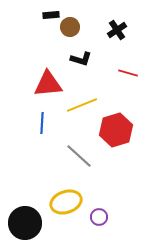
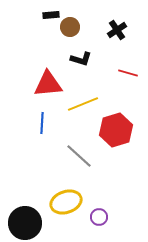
yellow line: moved 1 px right, 1 px up
